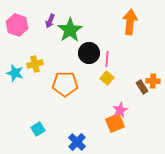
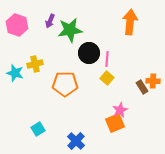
green star: rotated 25 degrees clockwise
blue cross: moved 1 px left, 1 px up
